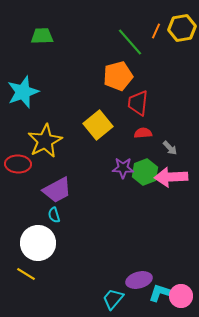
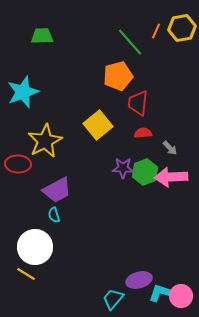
white circle: moved 3 px left, 4 px down
